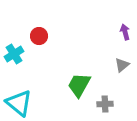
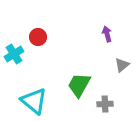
purple arrow: moved 18 px left, 2 px down
red circle: moved 1 px left, 1 px down
cyan triangle: moved 15 px right, 2 px up
